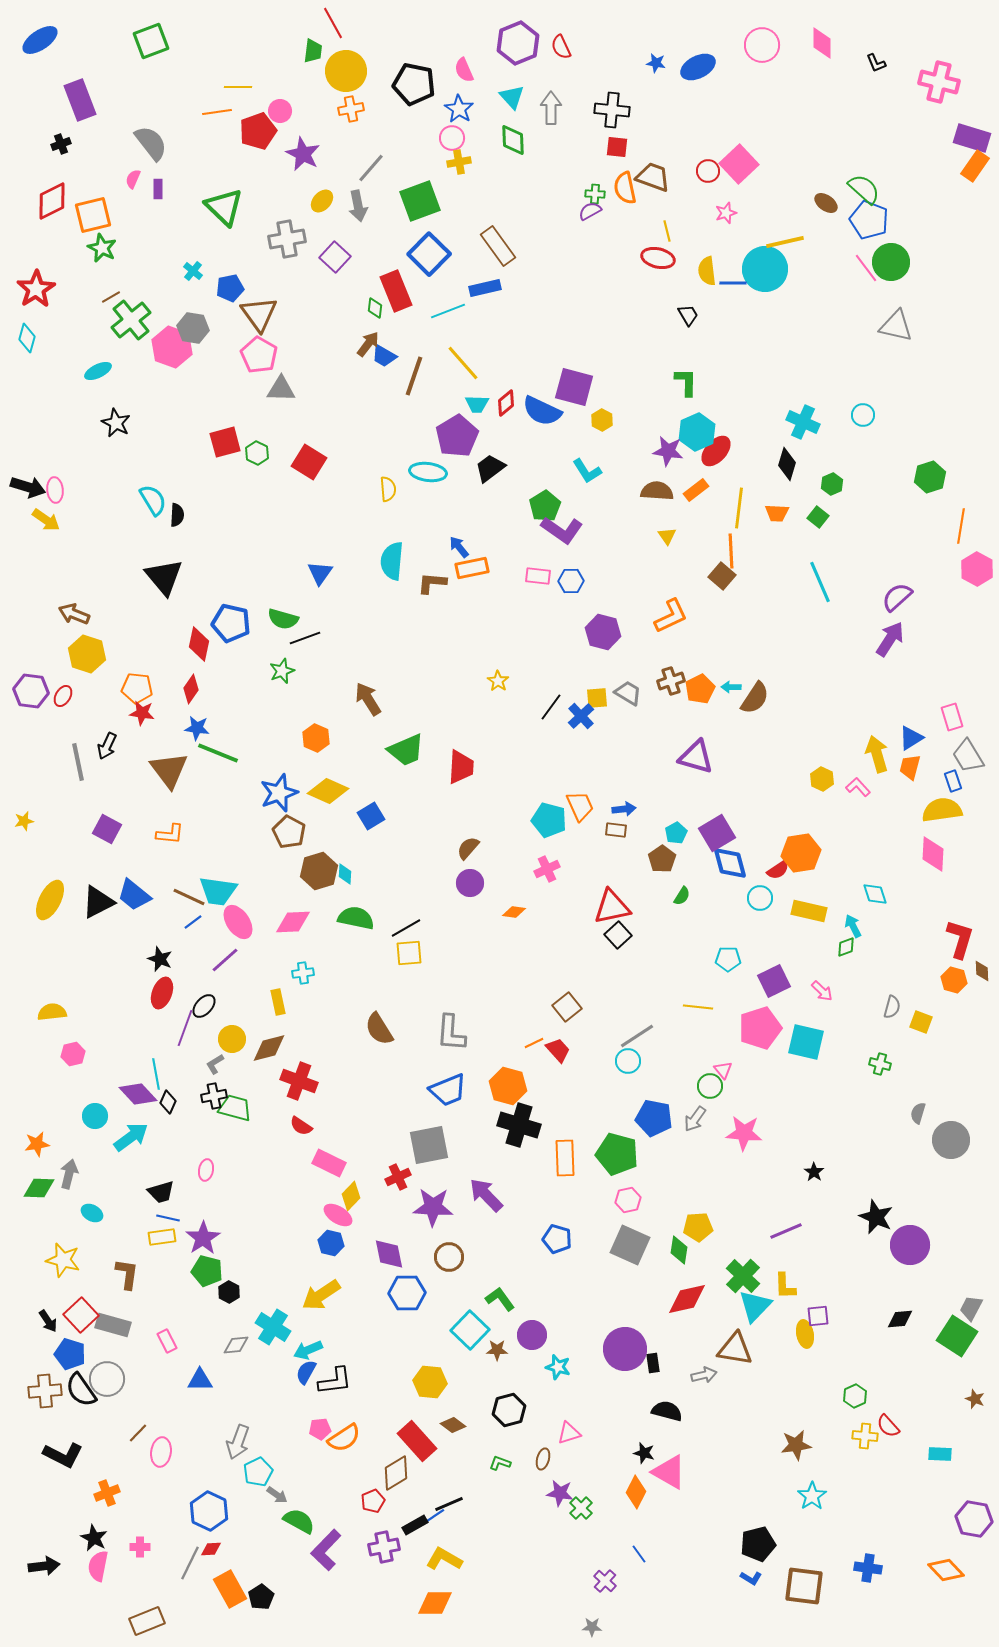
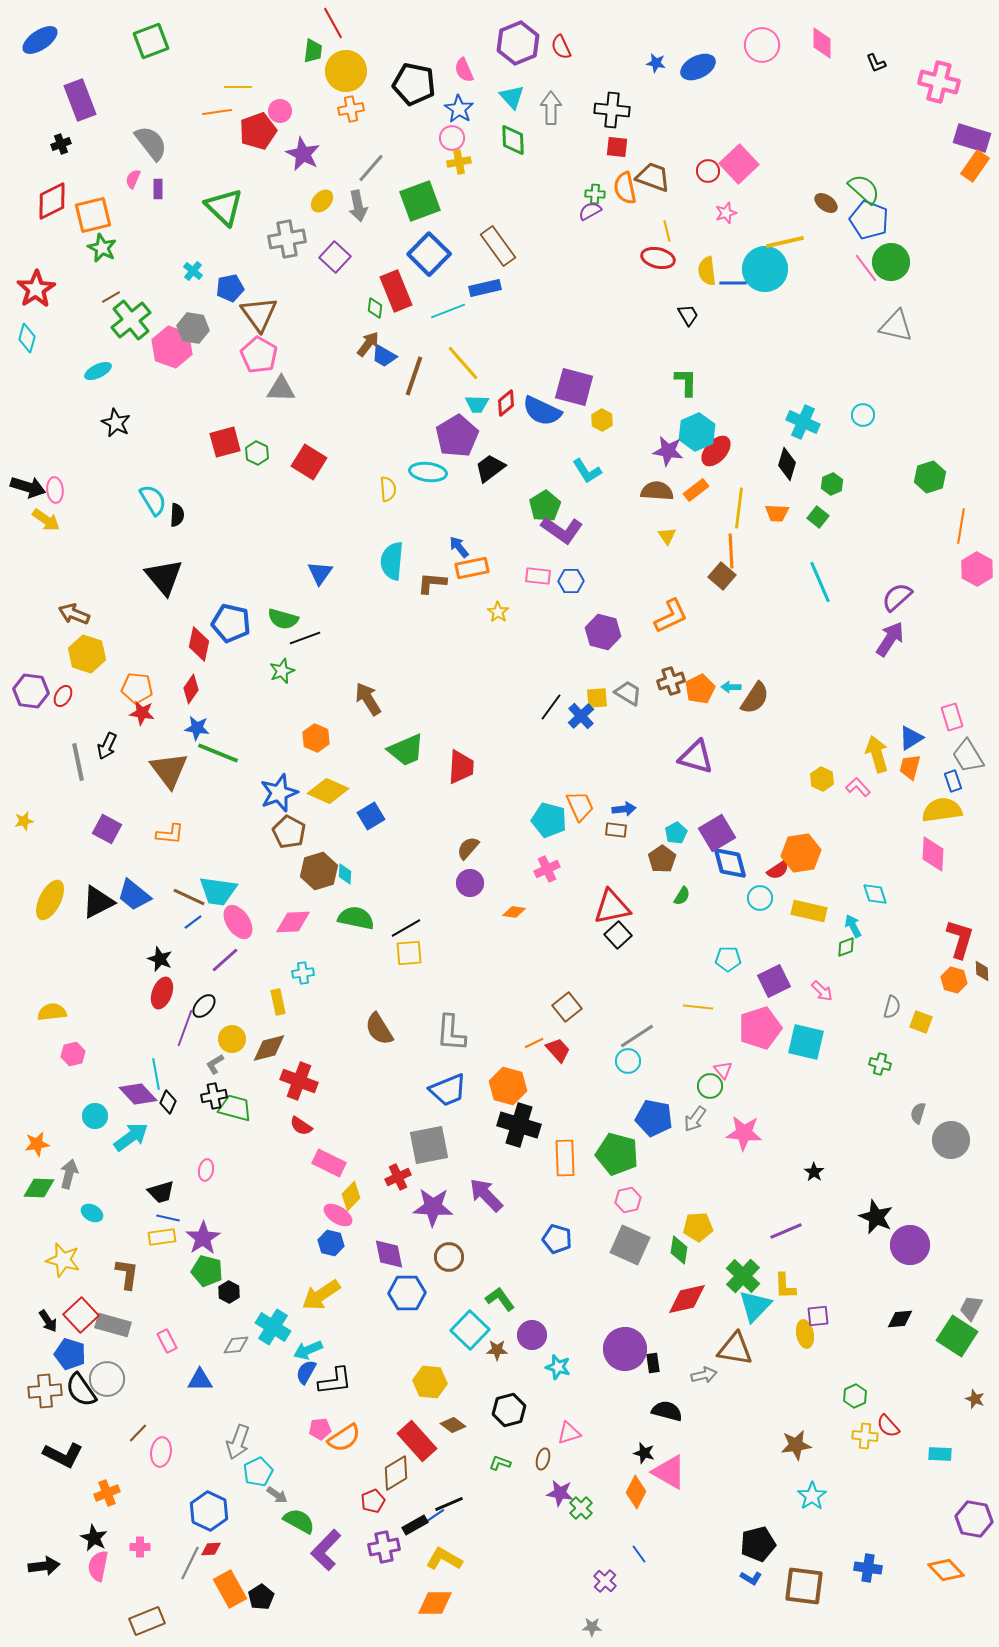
yellow star at (498, 681): moved 69 px up
